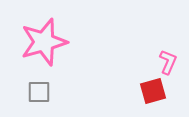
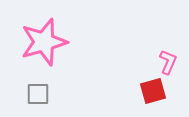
gray square: moved 1 px left, 2 px down
